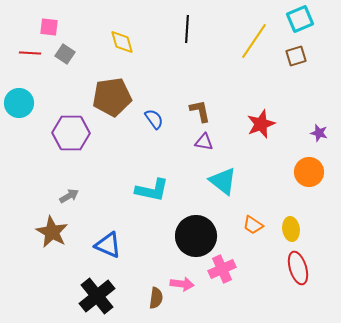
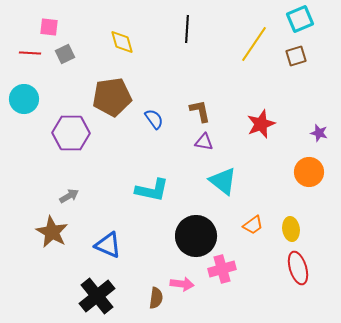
yellow line: moved 3 px down
gray square: rotated 30 degrees clockwise
cyan circle: moved 5 px right, 4 px up
orange trapezoid: rotated 70 degrees counterclockwise
pink cross: rotated 8 degrees clockwise
